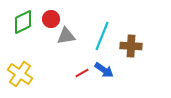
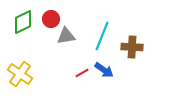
brown cross: moved 1 px right, 1 px down
